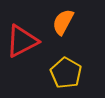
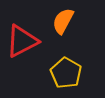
orange semicircle: moved 1 px up
